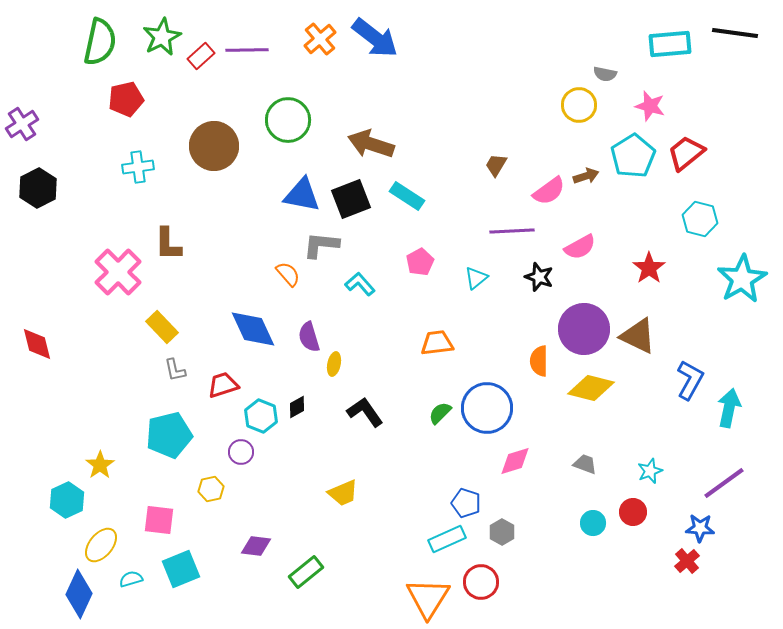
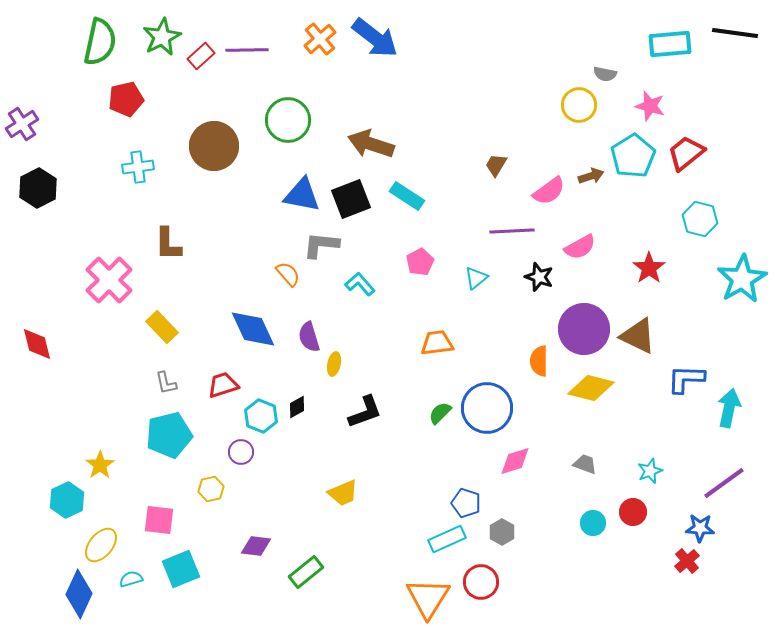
brown arrow at (586, 176): moved 5 px right
pink cross at (118, 272): moved 9 px left, 8 px down
gray L-shape at (175, 370): moved 9 px left, 13 px down
blue L-shape at (690, 380): moved 4 px left, 1 px up; rotated 117 degrees counterclockwise
black L-shape at (365, 412): rotated 105 degrees clockwise
